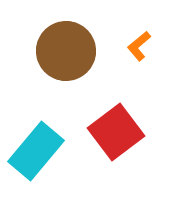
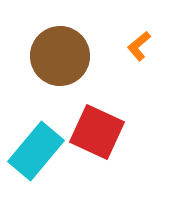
brown circle: moved 6 px left, 5 px down
red square: moved 19 px left; rotated 28 degrees counterclockwise
